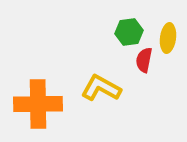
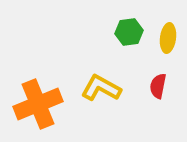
red semicircle: moved 14 px right, 26 px down
orange cross: rotated 21 degrees counterclockwise
